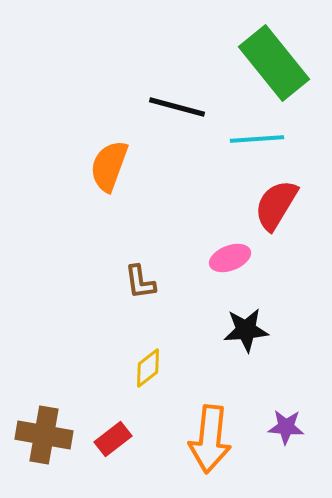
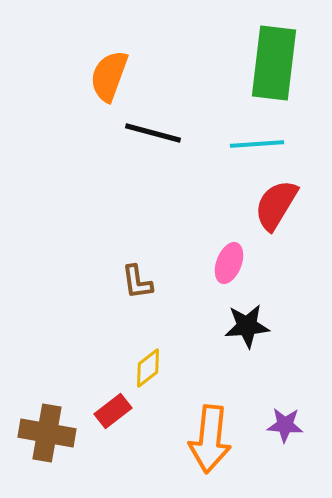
green rectangle: rotated 46 degrees clockwise
black line: moved 24 px left, 26 px down
cyan line: moved 5 px down
orange semicircle: moved 90 px up
pink ellipse: moved 1 px left, 5 px down; rotated 48 degrees counterclockwise
brown L-shape: moved 3 px left
black star: moved 1 px right, 4 px up
purple star: moved 1 px left, 2 px up
brown cross: moved 3 px right, 2 px up
red rectangle: moved 28 px up
